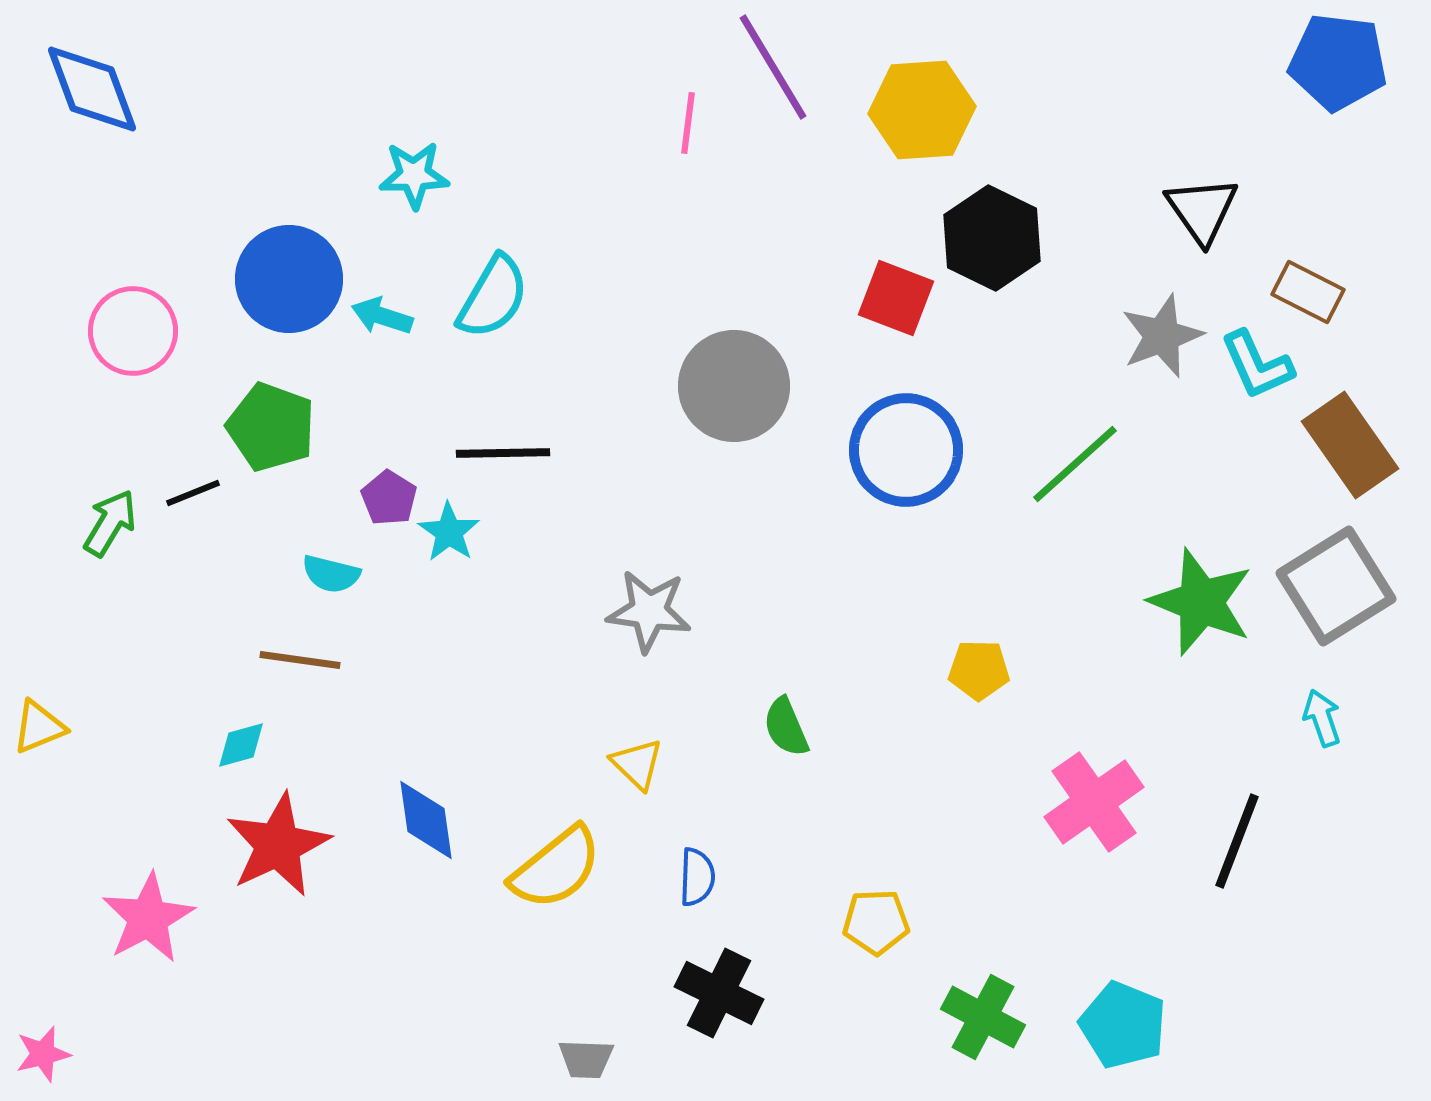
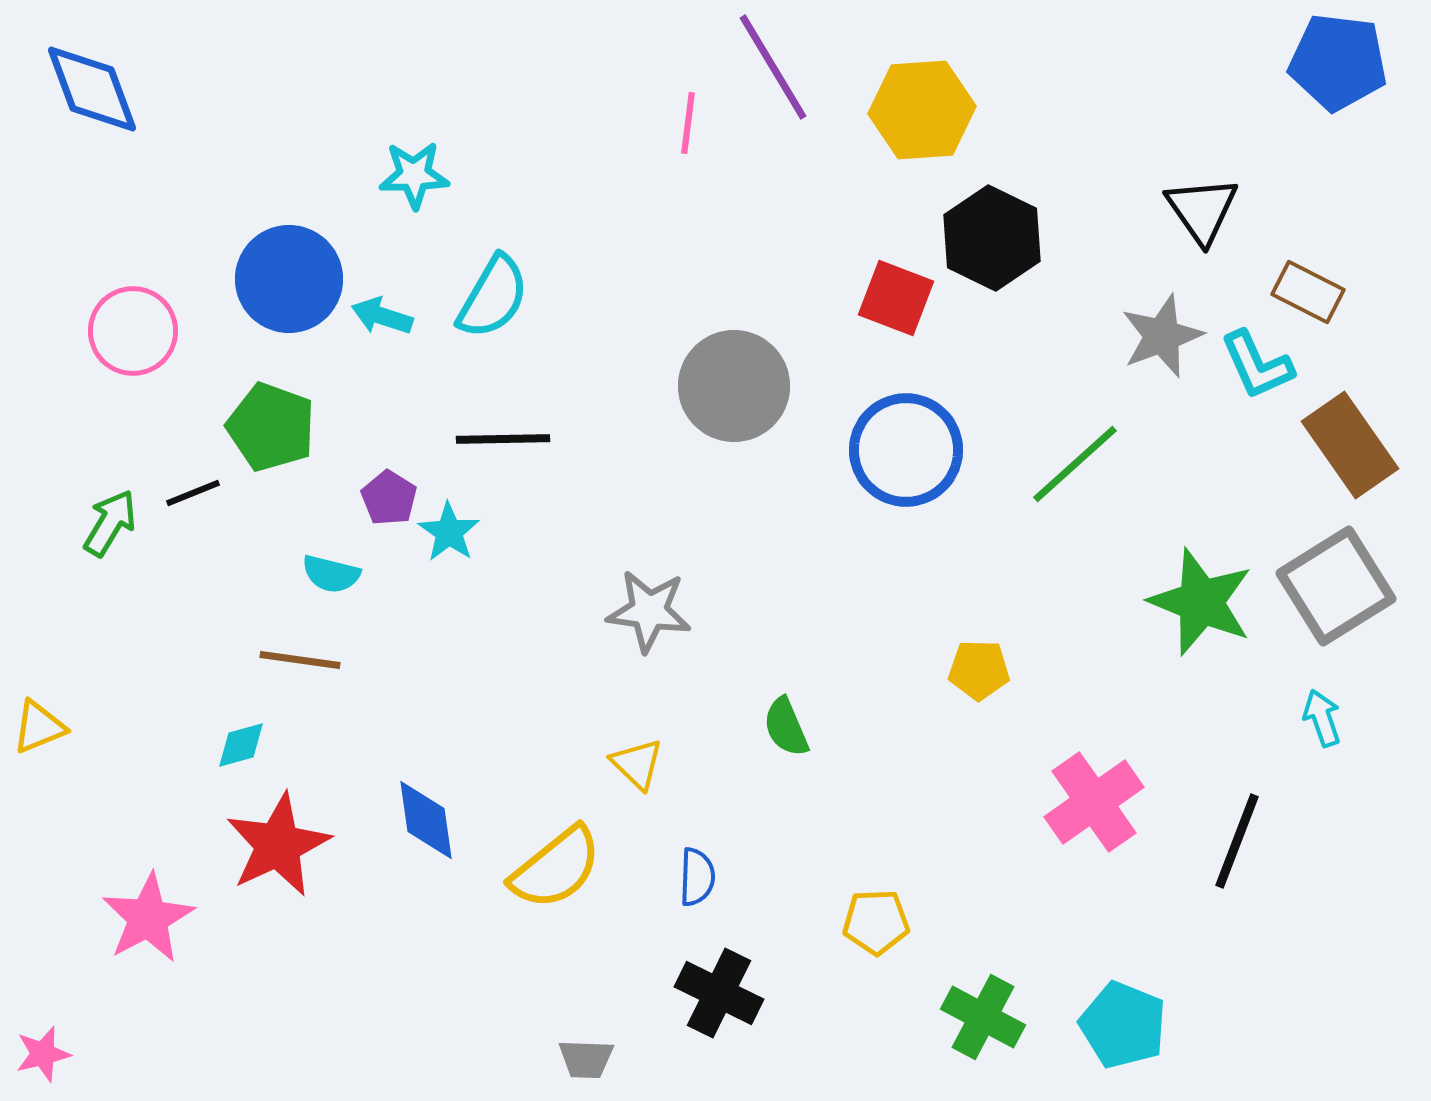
black line at (503, 453): moved 14 px up
